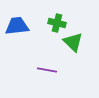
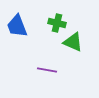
blue trapezoid: rotated 105 degrees counterclockwise
green triangle: rotated 20 degrees counterclockwise
